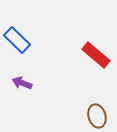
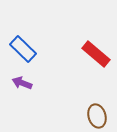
blue rectangle: moved 6 px right, 9 px down
red rectangle: moved 1 px up
